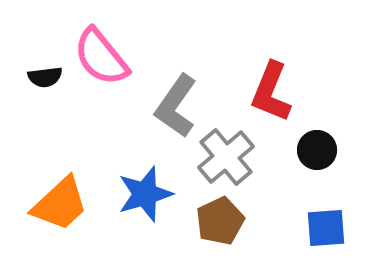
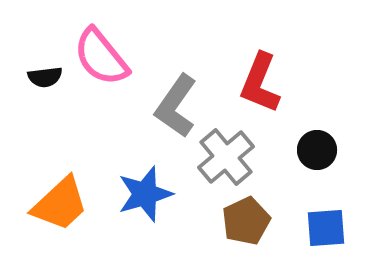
red L-shape: moved 11 px left, 9 px up
brown pentagon: moved 26 px right
